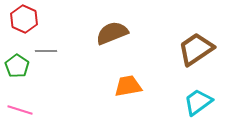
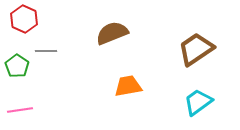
pink line: rotated 25 degrees counterclockwise
